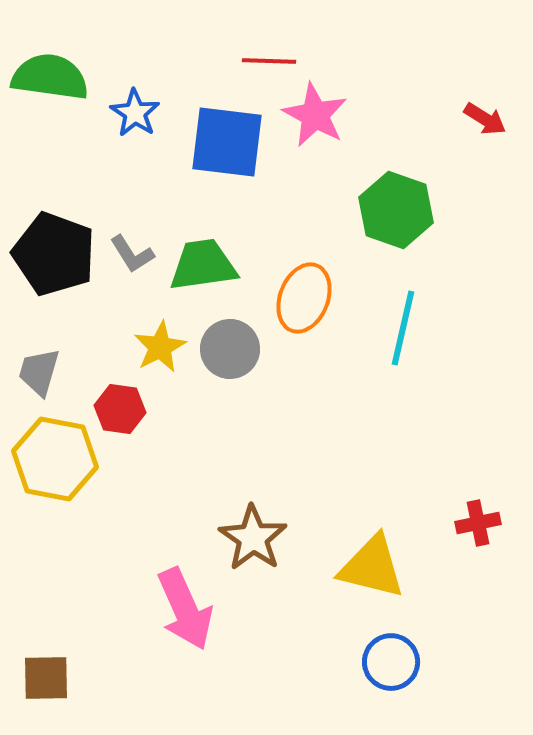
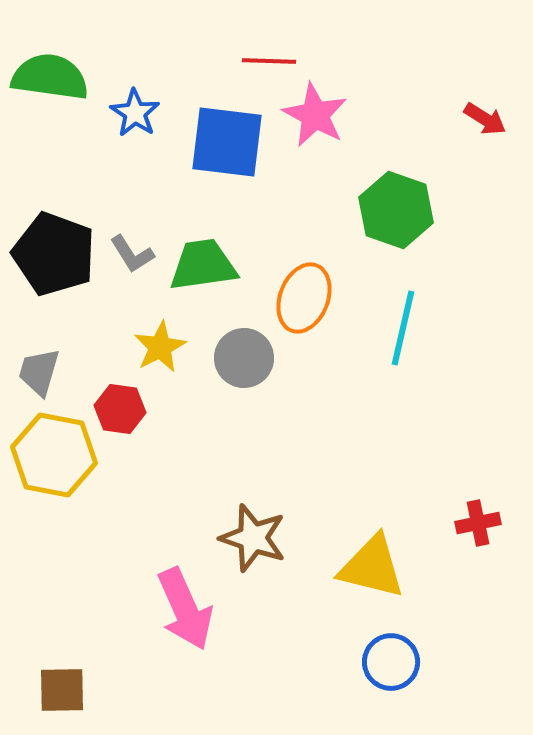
gray circle: moved 14 px right, 9 px down
yellow hexagon: moved 1 px left, 4 px up
brown star: rotated 16 degrees counterclockwise
brown square: moved 16 px right, 12 px down
